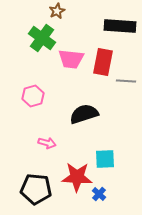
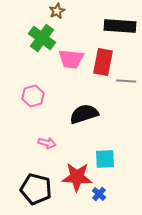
black pentagon: rotated 8 degrees clockwise
